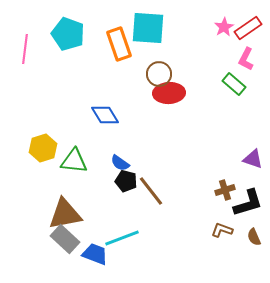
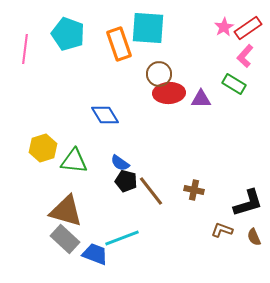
pink L-shape: moved 1 px left, 3 px up; rotated 15 degrees clockwise
green rectangle: rotated 10 degrees counterclockwise
purple triangle: moved 52 px left, 60 px up; rotated 20 degrees counterclockwise
brown cross: moved 31 px left; rotated 30 degrees clockwise
brown triangle: moved 1 px right, 3 px up; rotated 27 degrees clockwise
